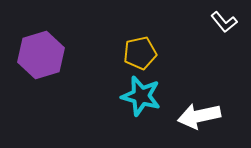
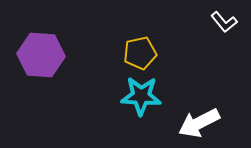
purple hexagon: rotated 21 degrees clockwise
cyan star: rotated 12 degrees counterclockwise
white arrow: moved 7 px down; rotated 15 degrees counterclockwise
